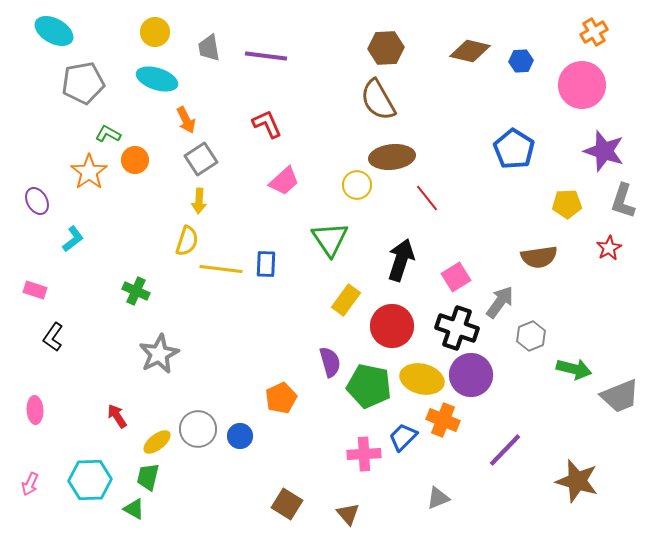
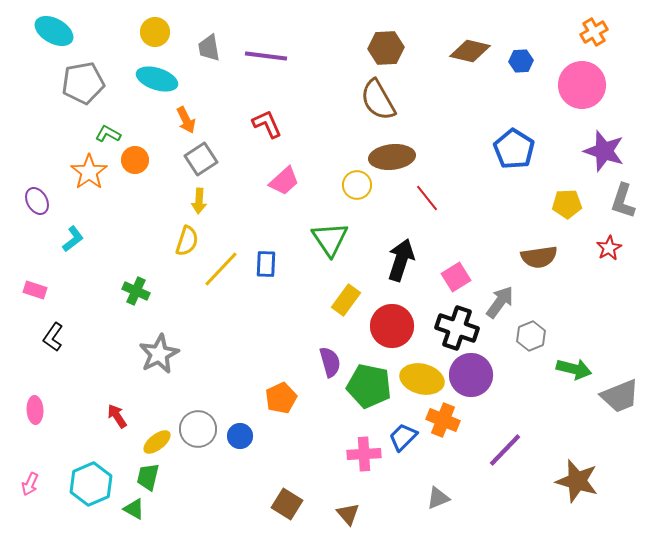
yellow line at (221, 269): rotated 54 degrees counterclockwise
cyan hexagon at (90, 480): moved 1 px right, 4 px down; rotated 21 degrees counterclockwise
